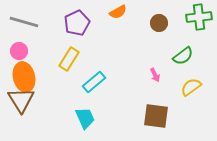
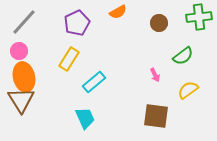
gray line: rotated 64 degrees counterclockwise
yellow semicircle: moved 3 px left, 3 px down
